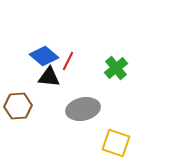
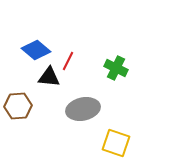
blue diamond: moved 8 px left, 6 px up
green cross: rotated 25 degrees counterclockwise
